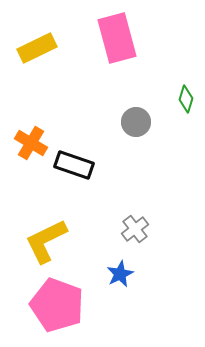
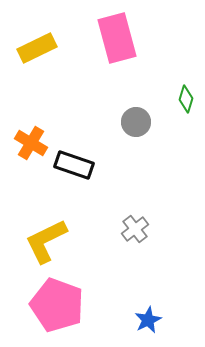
blue star: moved 28 px right, 46 px down
